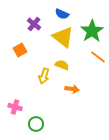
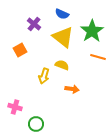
orange line: rotated 21 degrees counterclockwise
